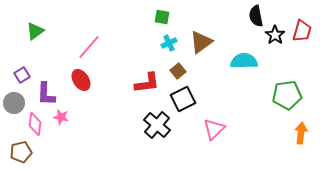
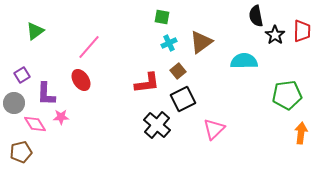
red trapezoid: rotated 15 degrees counterclockwise
pink star: rotated 14 degrees counterclockwise
pink diamond: rotated 40 degrees counterclockwise
